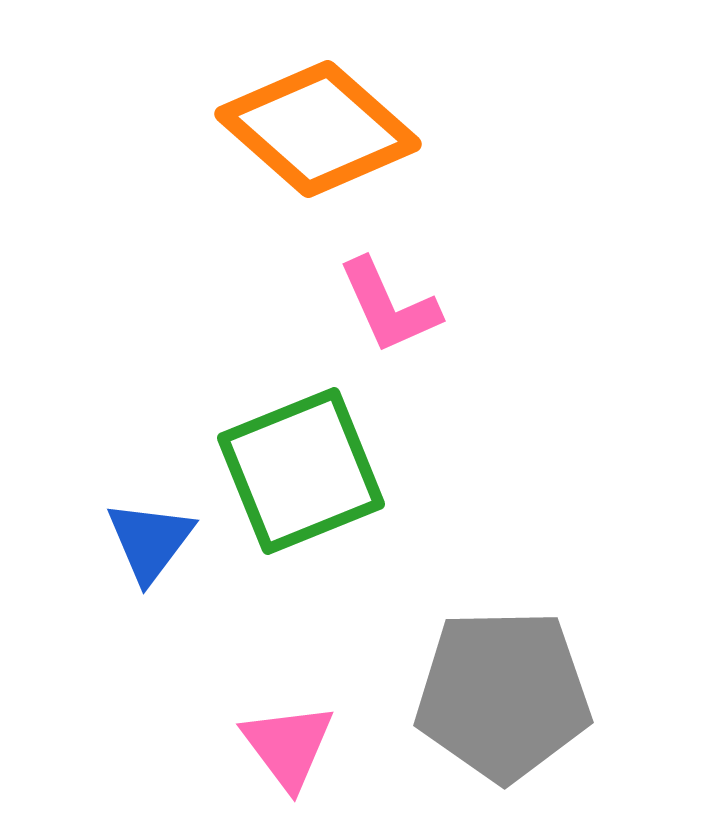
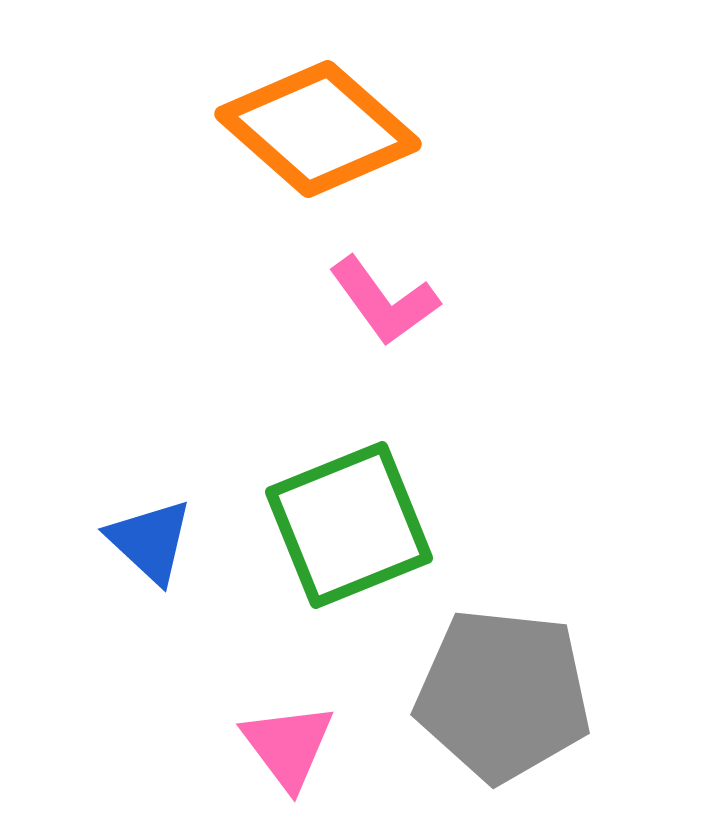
pink L-shape: moved 5 px left, 5 px up; rotated 12 degrees counterclockwise
green square: moved 48 px right, 54 px down
blue triangle: rotated 24 degrees counterclockwise
gray pentagon: rotated 7 degrees clockwise
